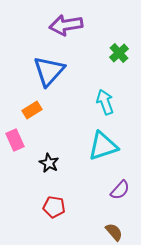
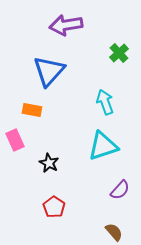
orange rectangle: rotated 42 degrees clockwise
red pentagon: rotated 25 degrees clockwise
